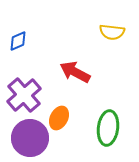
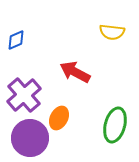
blue diamond: moved 2 px left, 1 px up
green ellipse: moved 7 px right, 3 px up; rotated 8 degrees clockwise
